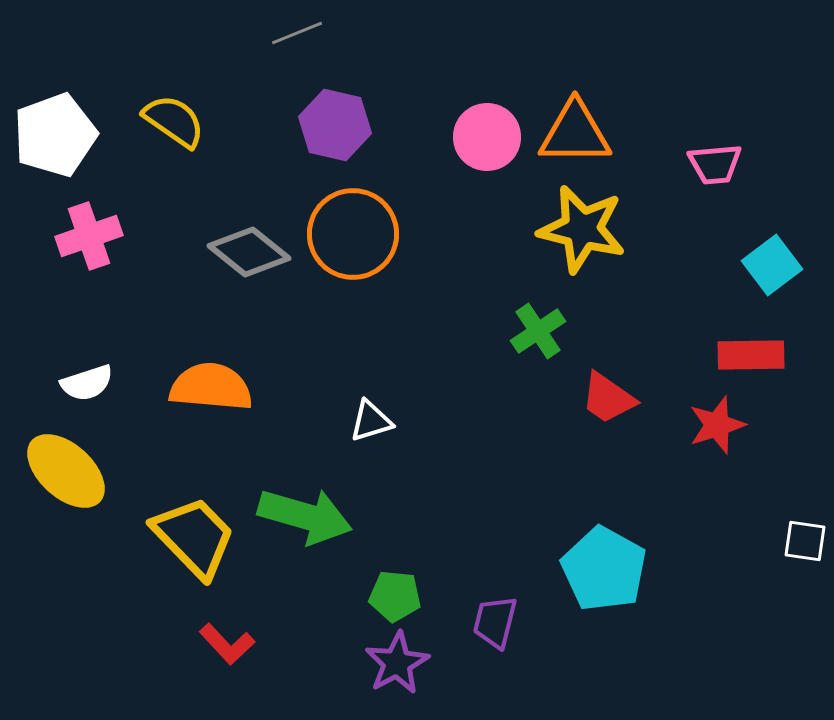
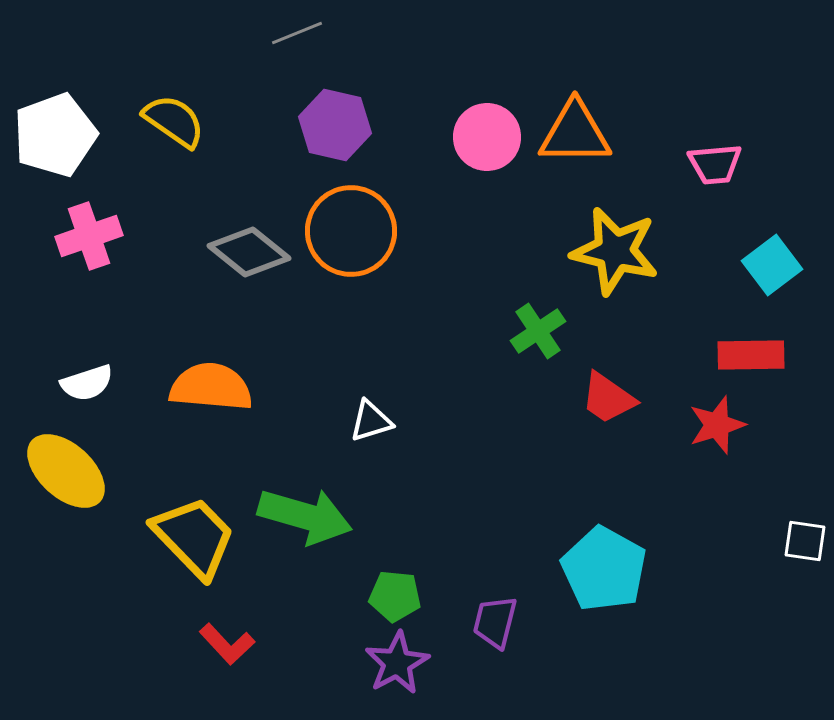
yellow star: moved 33 px right, 22 px down
orange circle: moved 2 px left, 3 px up
